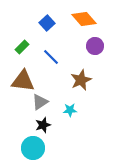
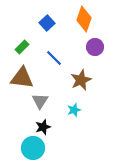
orange diamond: rotated 60 degrees clockwise
purple circle: moved 1 px down
blue line: moved 3 px right, 1 px down
brown triangle: moved 1 px left, 3 px up
gray triangle: moved 1 px up; rotated 24 degrees counterclockwise
cyan star: moved 4 px right; rotated 16 degrees counterclockwise
black star: moved 2 px down
